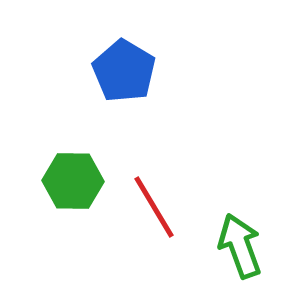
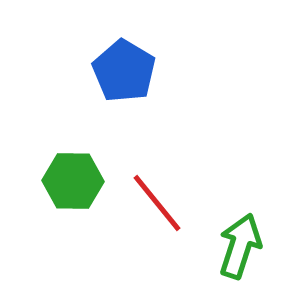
red line: moved 3 px right, 4 px up; rotated 8 degrees counterclockwise
green arrow: rotated 38 degrees clockwise
